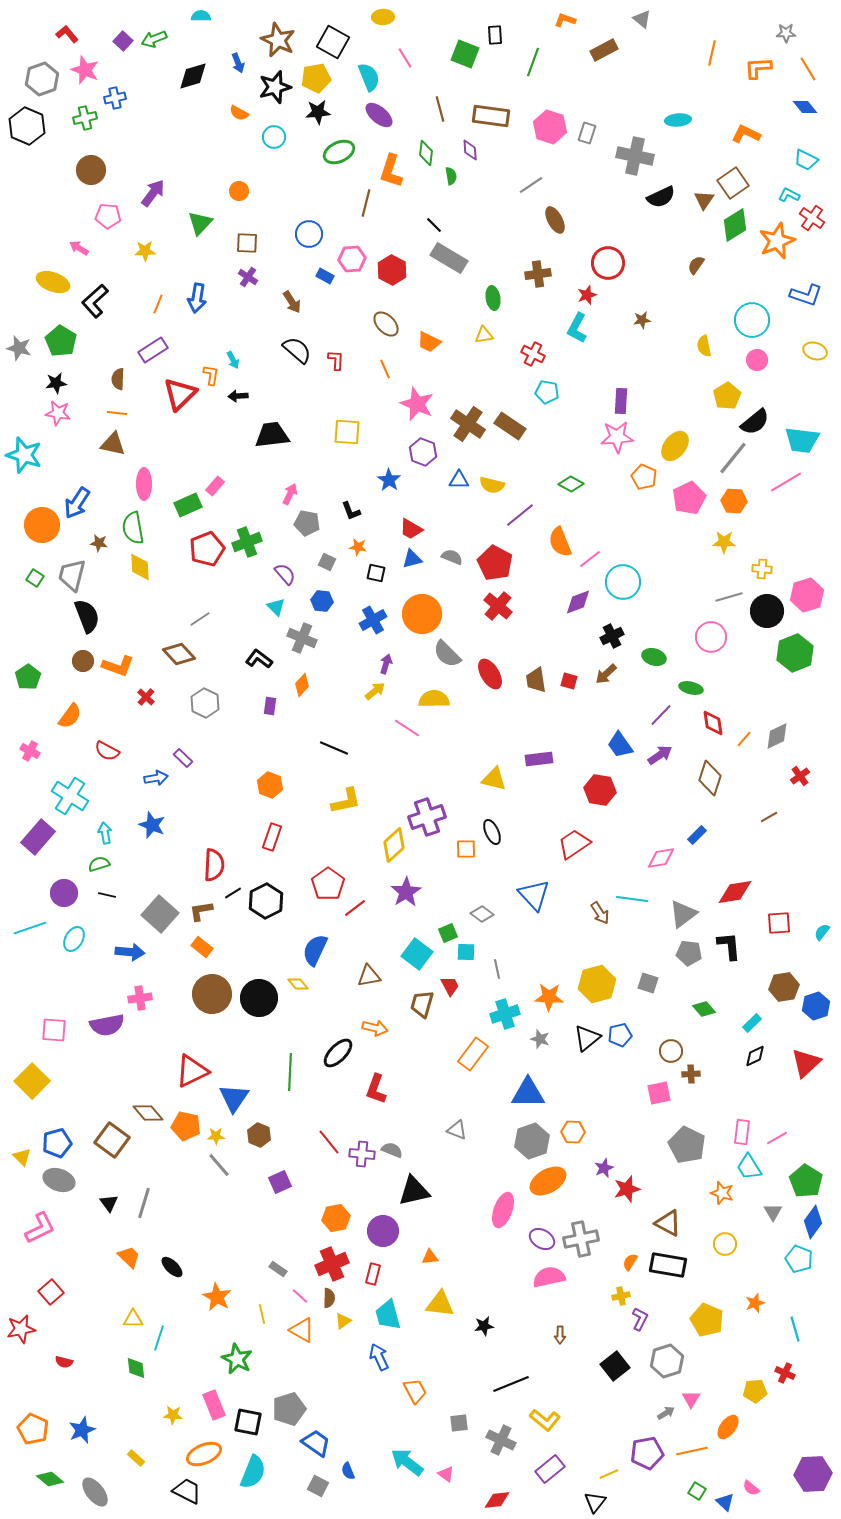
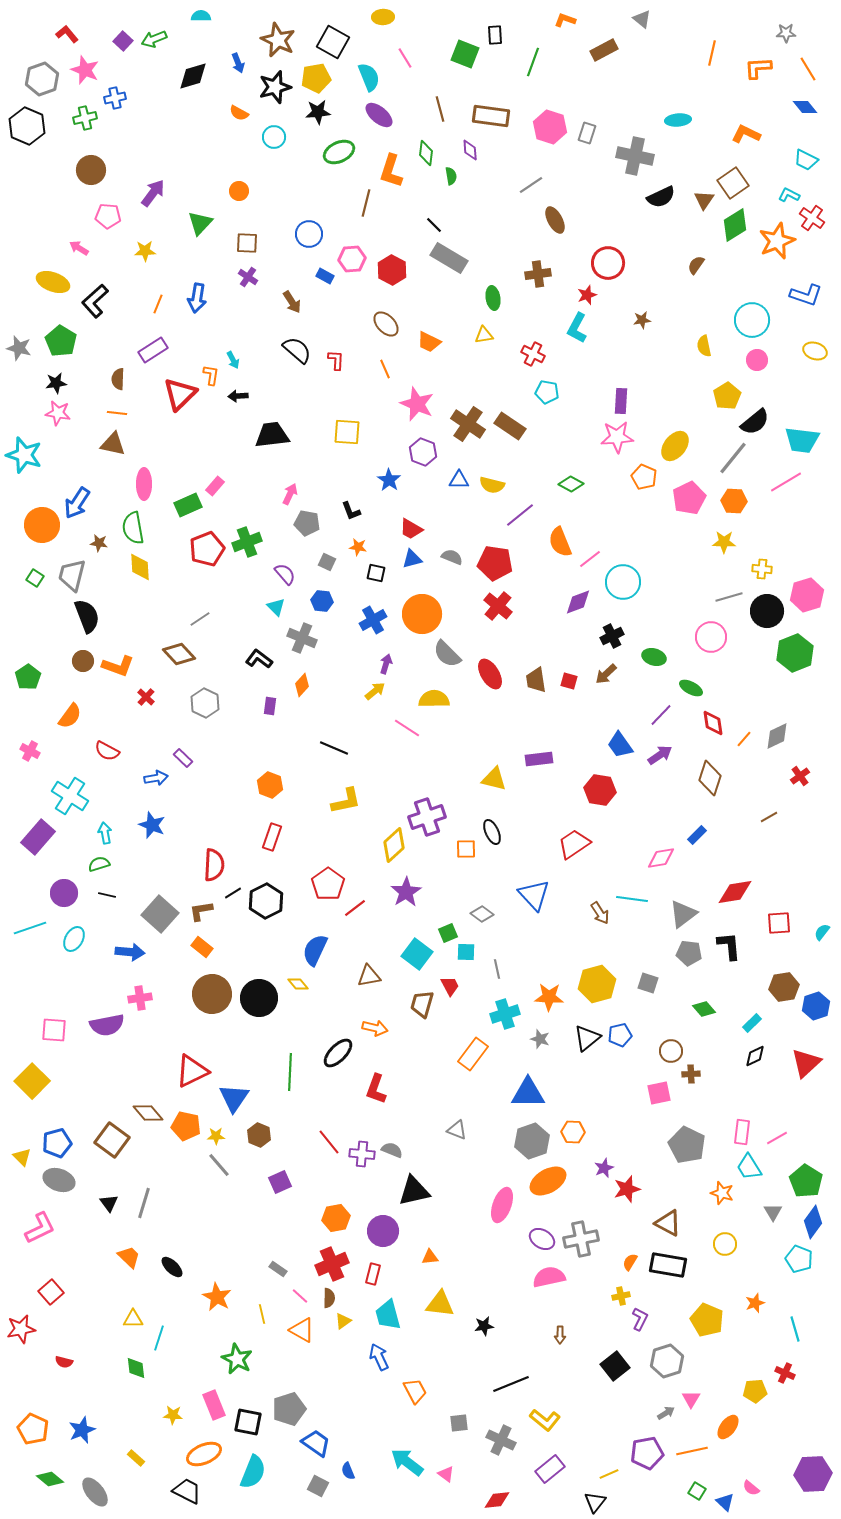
red pentagon at (495, 563): rotated 20 degrees counterclockwise
green ellipse at (691, 688): rotated 15 degrees clockwise
pink ellipse at (503, 1210): moved 1 px left, 5 px up
